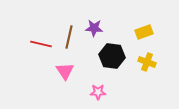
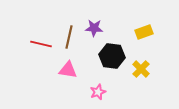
yellow cross: moved 6 px left, 7 px down; rotated 24 degrees clockwise
pink triangle: moved 3 px right, 1 px up; rotated 48 degrees counterclockwise
pink star: rotated 21 degrees counterclockwise
